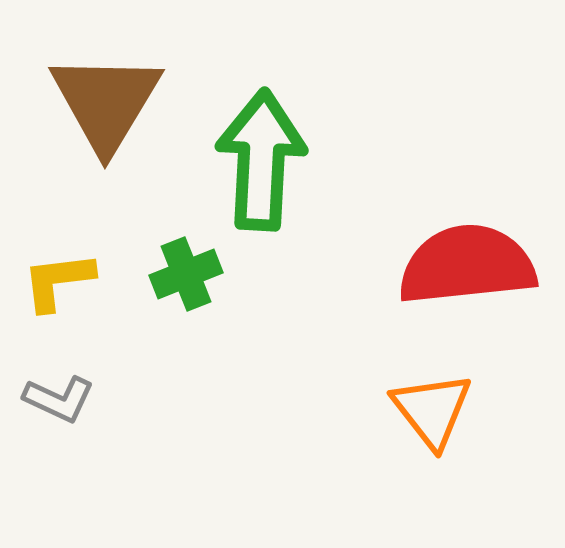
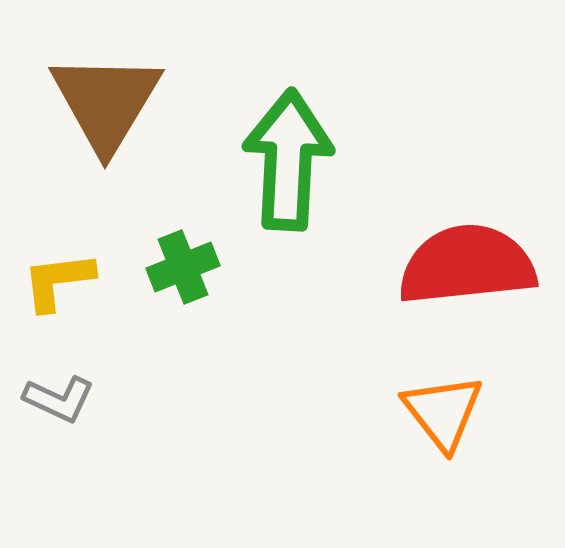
green arrow: moved 27 px right
green cross: moved 3 px left, 7 px up
orange triangle: moved 11 px right, 2 px down
